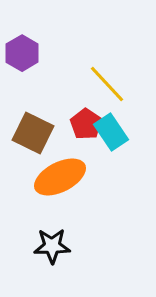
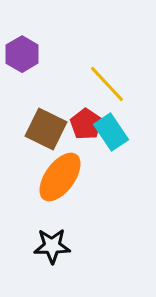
purple hexagon: moved 1 px down
brown square: moved 13 px right, 4 px up
orange ellipse: rotated 27 degrees counterclockwise
